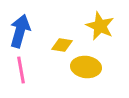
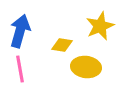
yellow star: rotated 24 degrees clockwise
pink line: moved 1 px left, 1 px up
